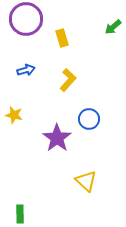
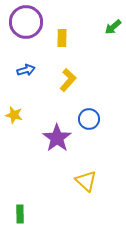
purple circle: moved 3 px down
yellow rectangle: rotated 18 degrees clockwise
